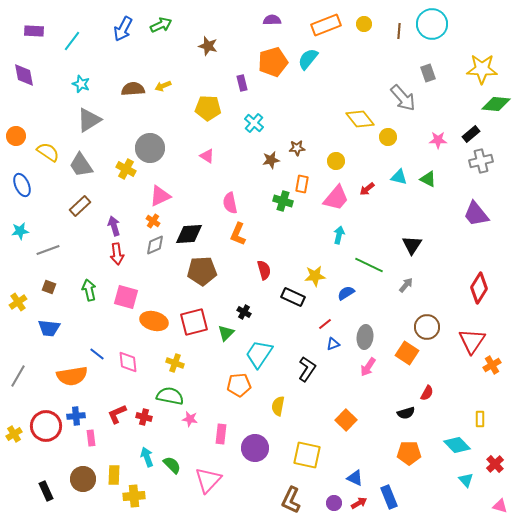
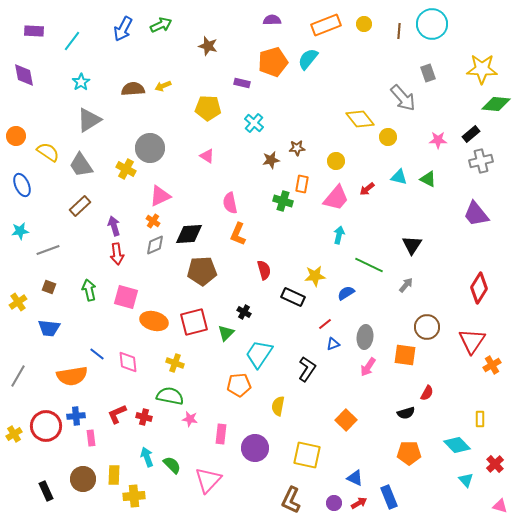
purple rectangle at (242, 83): rotated 63 degrees counterclockwise
cyan star at (81, 84): moved 2 px up; rotated 18 degrees clockwise
orange square at (407, 353): moved 2 px left, 2 px down; rotated 25 degrees counterclockwise
